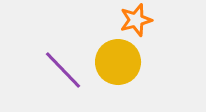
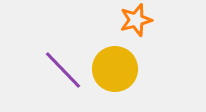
yellow circle: moved 3 px left, 7 px down
